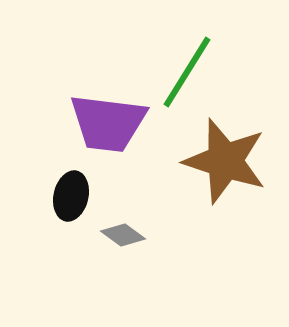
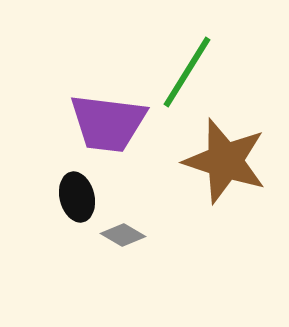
black ellipse: moved 6 px right, 1 px down; rotated 27 degrees counterclockwise
gray diamond: rotated 6 degrees counterclockwise
